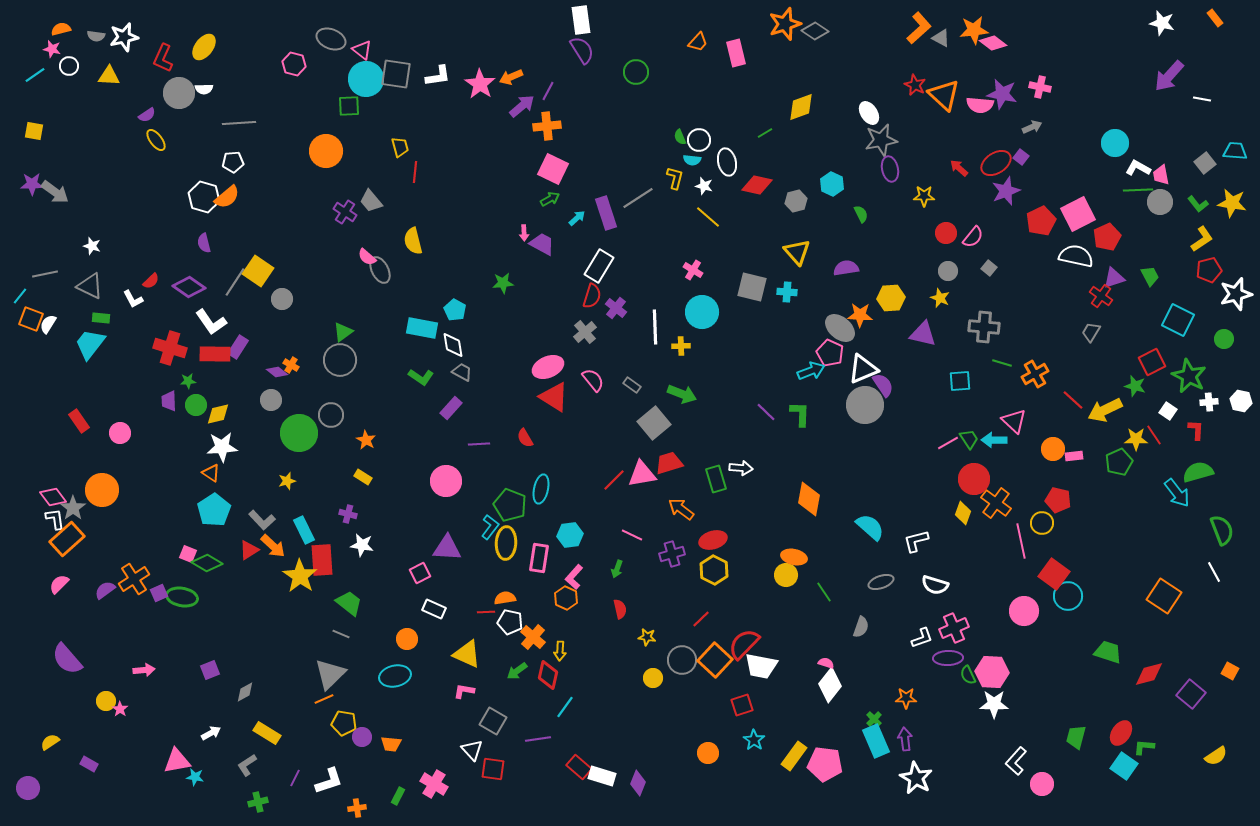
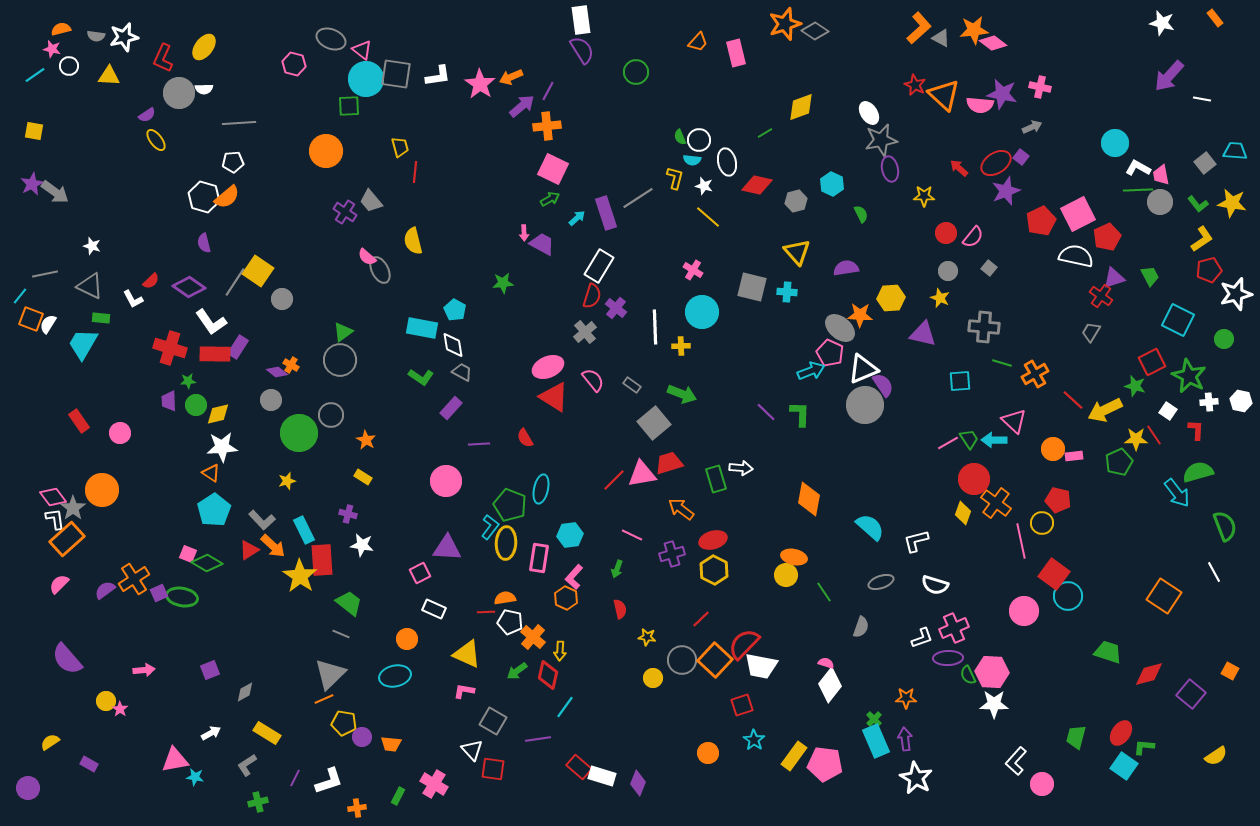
purple star at (32, 184): rotated 25 degrees counterclockwise
cyan trapezoid at (90, 344): moved 7 px left; rotated 8 degrees counterclockwise
green semicircle at (1222, 530): moved 3 px right, 4 px up
pink triangle at (177, 761): moved 2 px left, 1 px up
